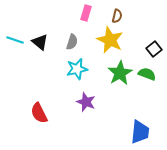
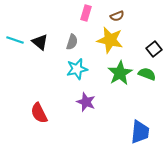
brown semicircle: rotated 56 degrees clockwise
yellow star: rotated 12 degrees counterclockwise
